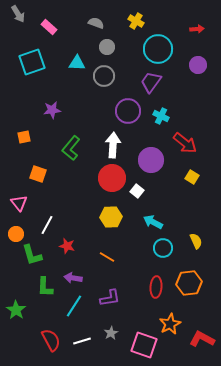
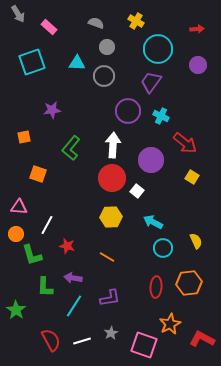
pink triangle at (19, 203): moved 4 px down; rotated 48 degrees counterclockwise
